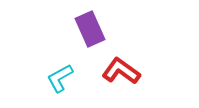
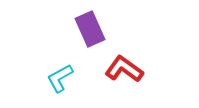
red L-shape: moved 3 px right, 2 px up
